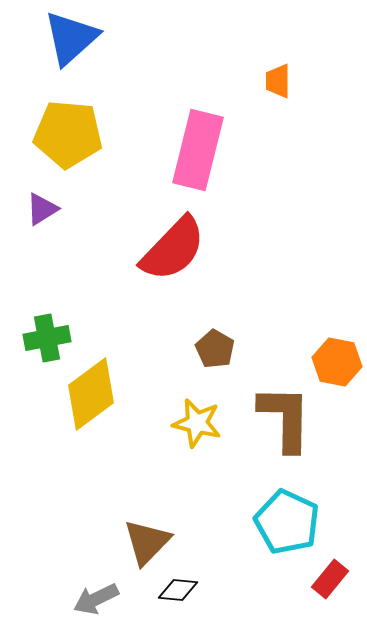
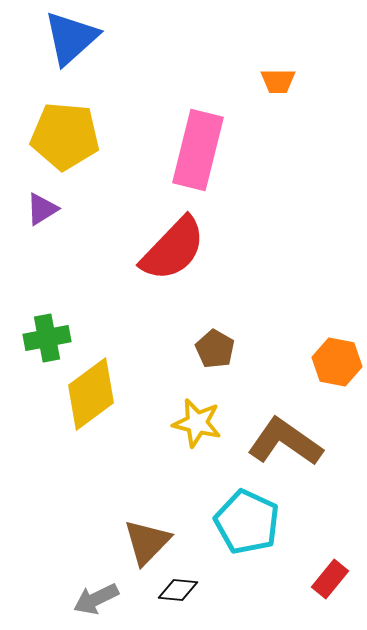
orange trapezoid: rotated 90 degrees counterclockwise
yellow pentagon: moved 3 px left, 2 px down
brown L-shape: moved 24 px down; rotated 56 degrees counterclockwise
cyan pentagon: moved 40 px left
